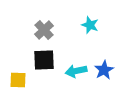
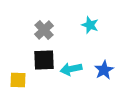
cyan arrow: moved 5 px left, 2 px up
